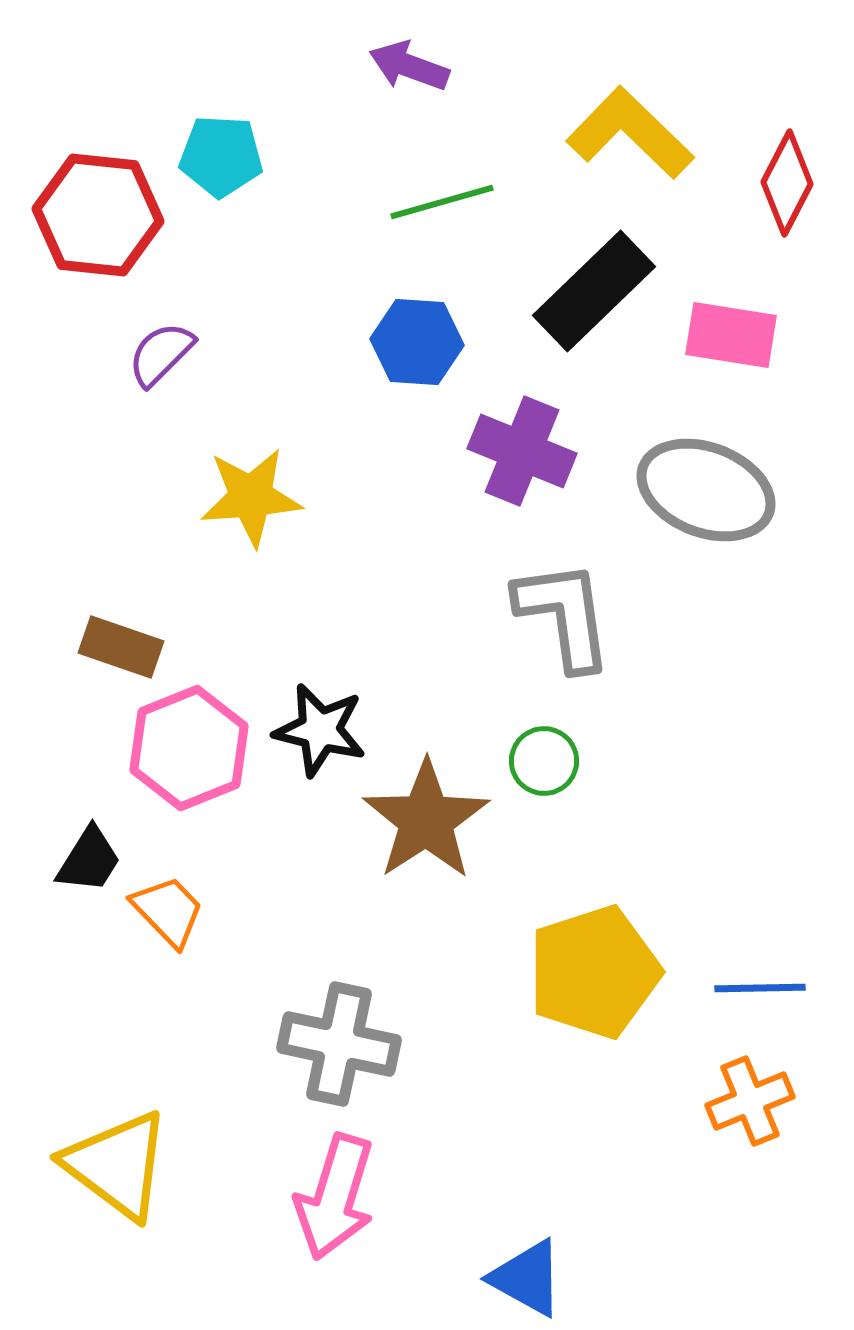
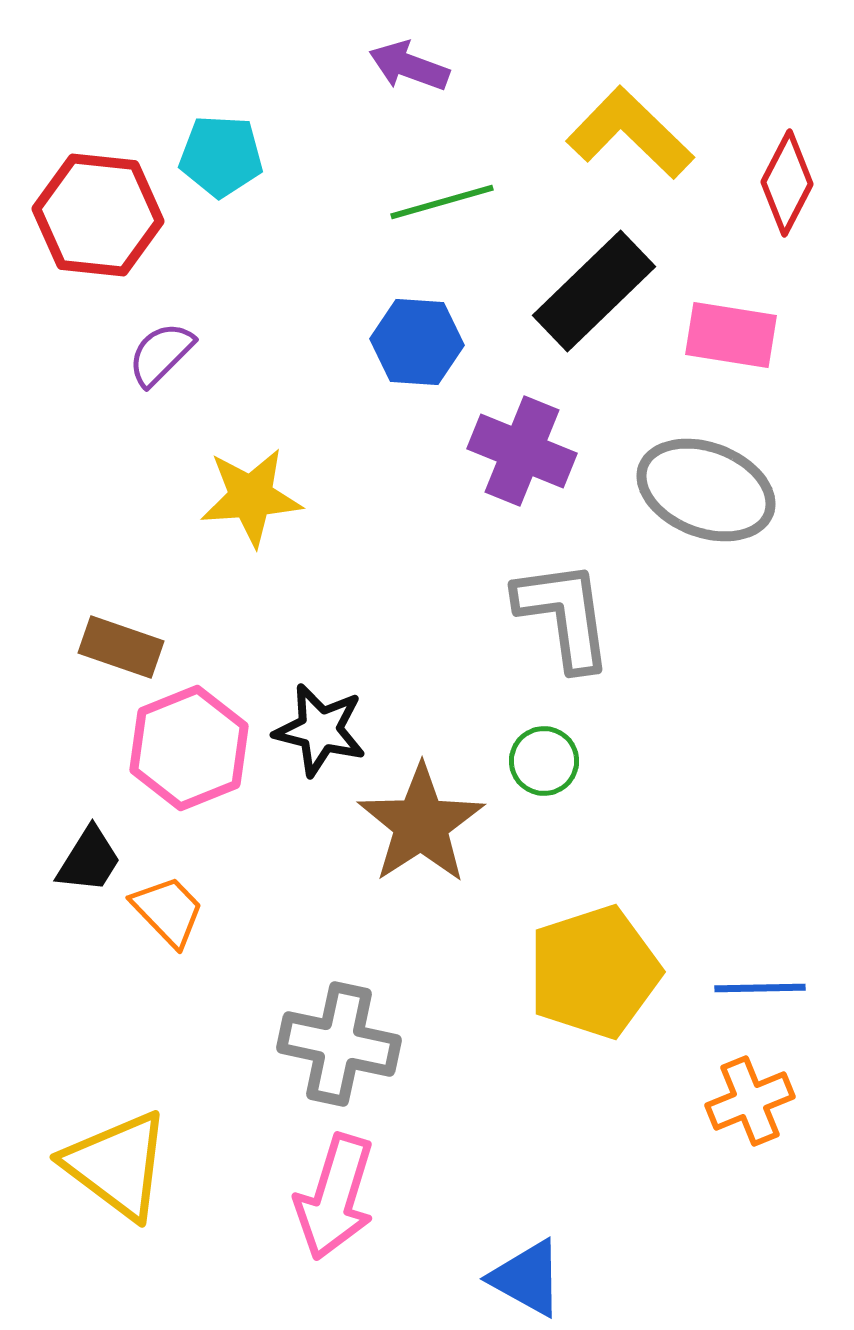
brown star: moved 5 px left, 4 px down
